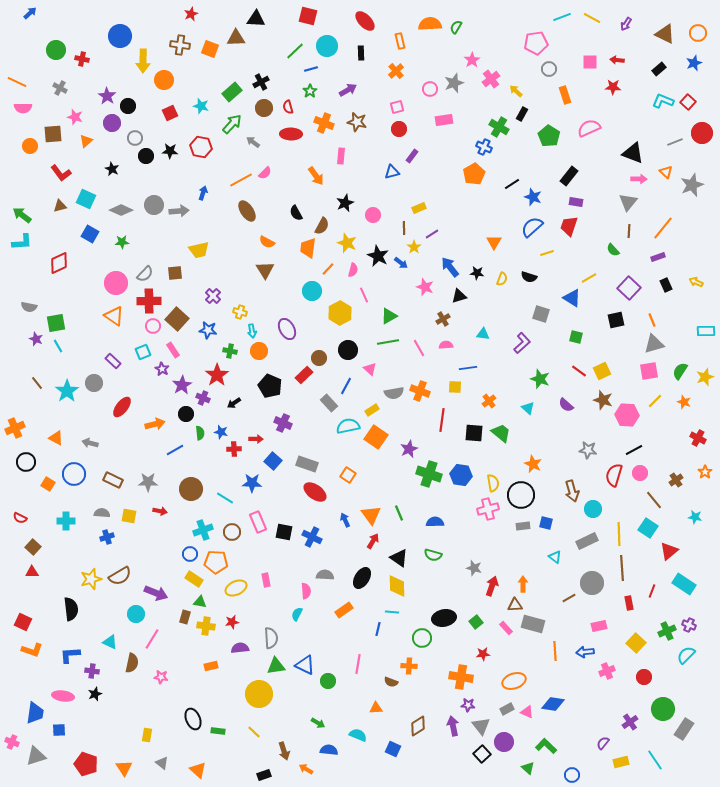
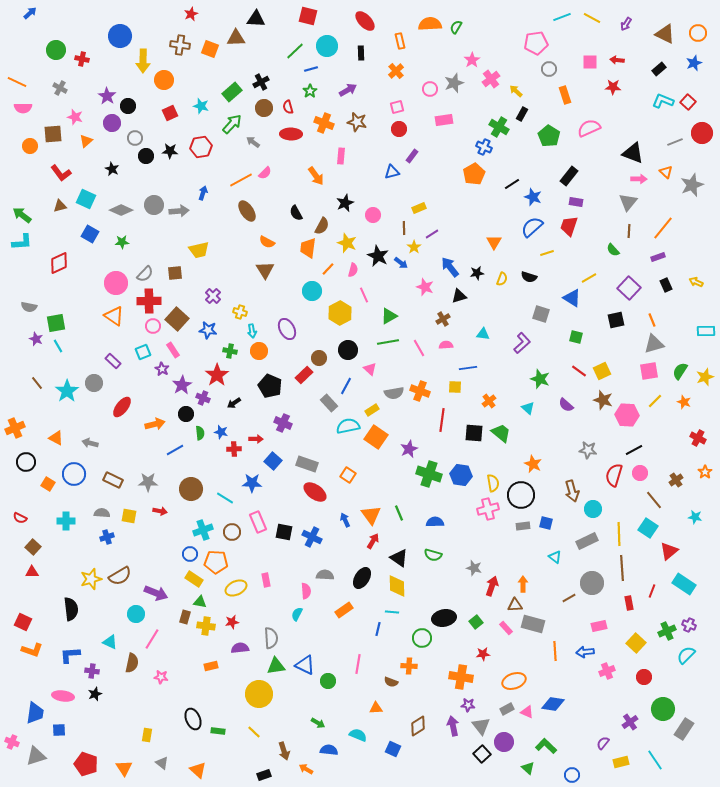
red hexagon at (201, 147): rotated 20 degrees counterclockwise
black star at (477, 273): rotated 16 degrees counterclockwise
